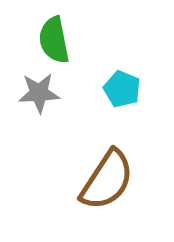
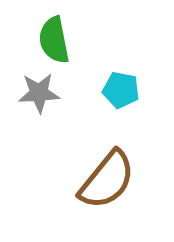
cyan pentagon: moved 1 px left, 1 px down; rotated 12 degrees counterclockwise
brown semicircle: rotated 6 degrees clockwise
